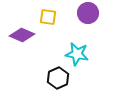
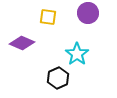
purple diamond: moved 8 px down
cyan star: rotated 25 degrees clockwise
